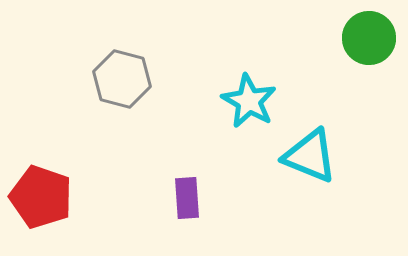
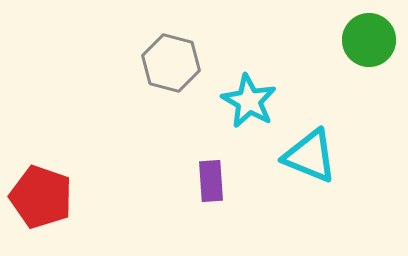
green circle: moved 2 px down
gray hexagon: moved 49 px right, 16 px up
purple rectangle: moved 24 px right, 17 px up
